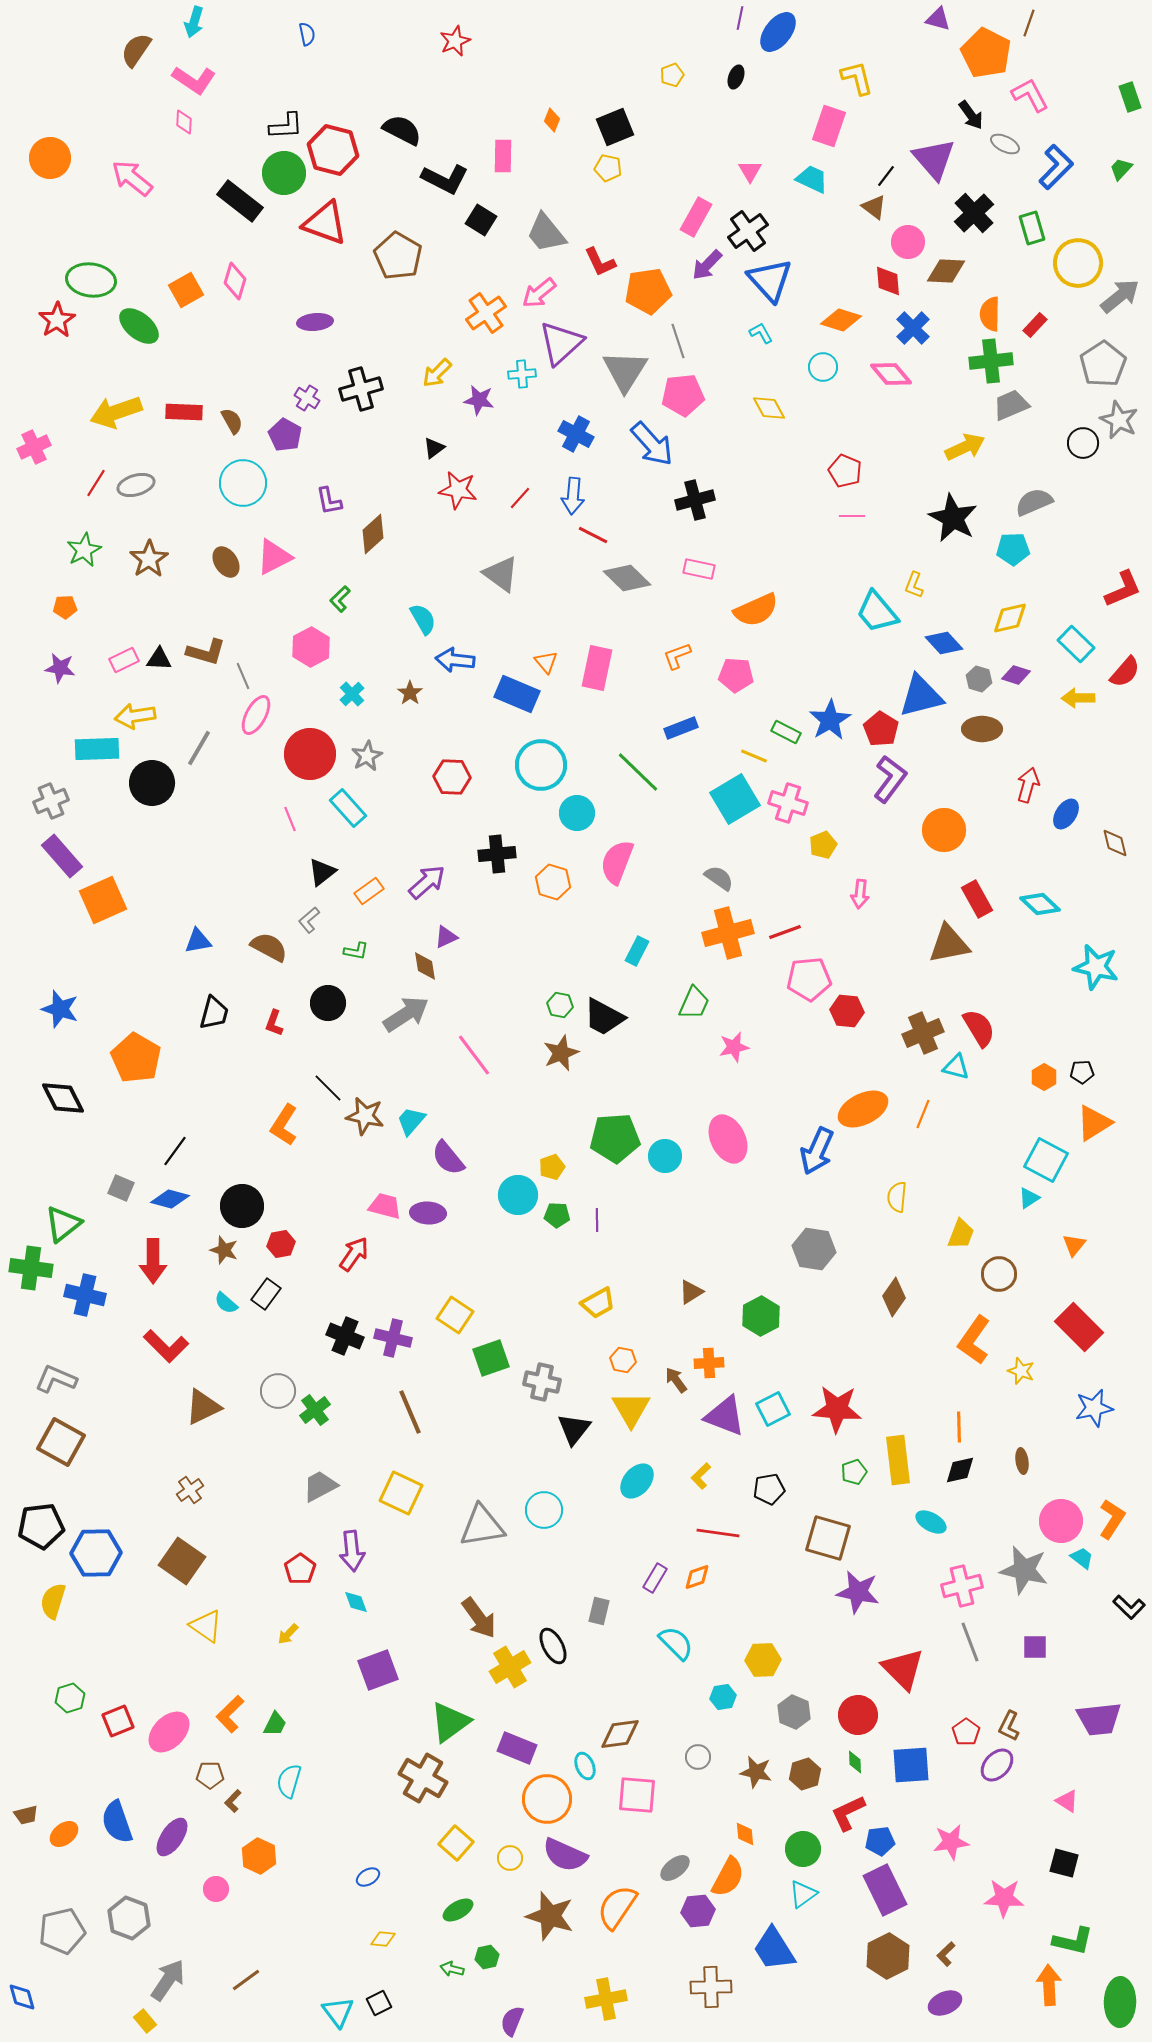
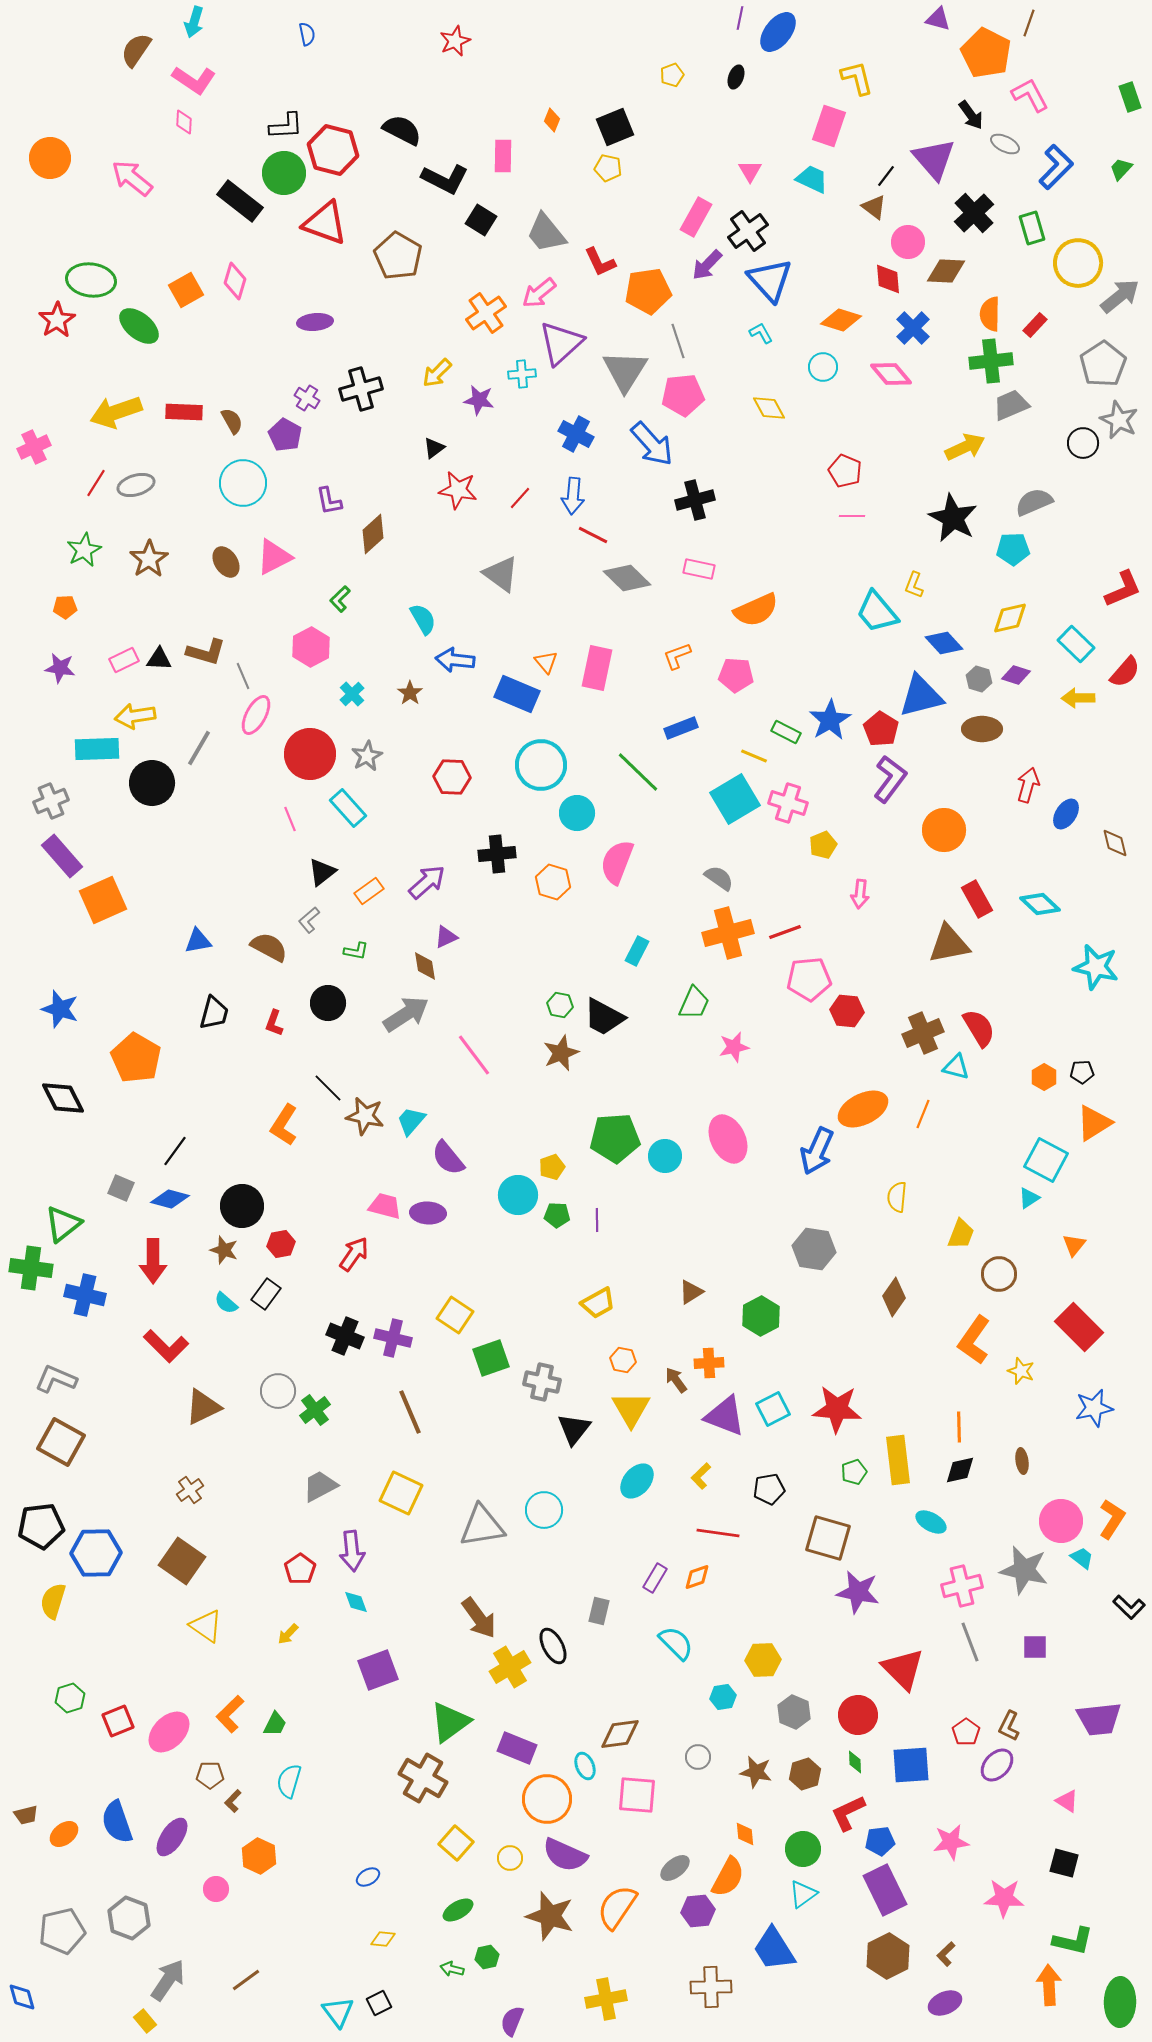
red diamond at (888, 281): moved 2 px up
